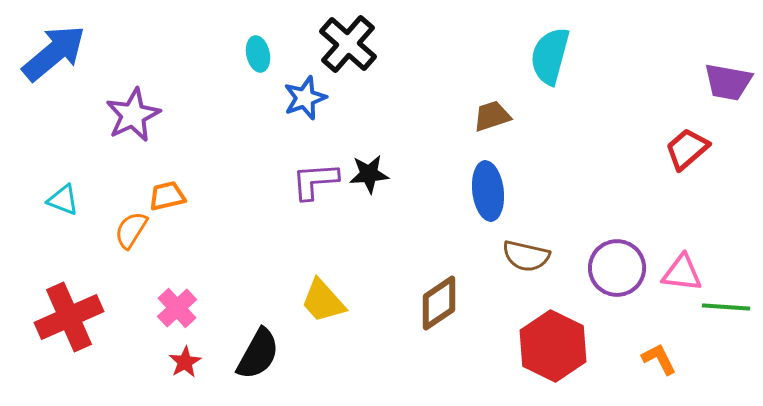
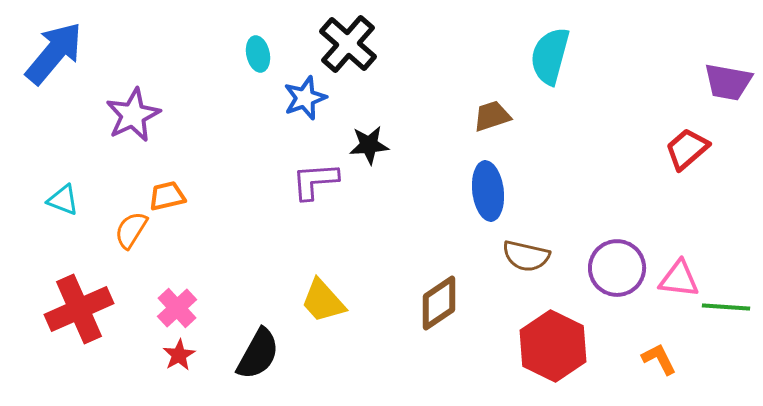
blue arrow: rotated 10 degrees counterclockwise
black star: moved 29 px up
pink triangle: moved 3 px left, 6 px down
red cross: moved 10 px right, 8 px up
red star: moved 6 px left, 7 px up
